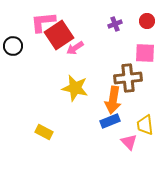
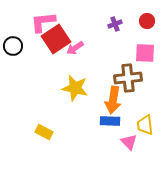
red square: moved 3 px left, 4 px down
blue rectangle: rotated 24 degrees clockwise
